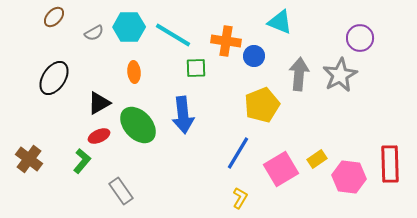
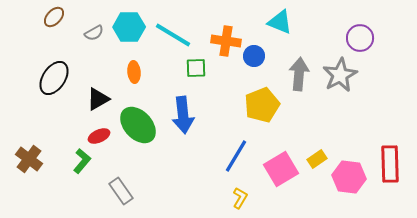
black triangle: moved 1 px left, 4 px up
blue line: moved 2 px left, 3 px down
